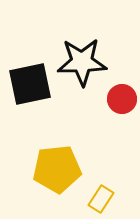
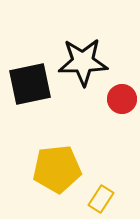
black star: moved 1 px right
